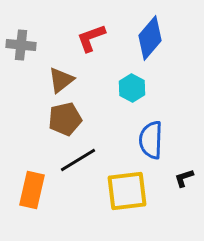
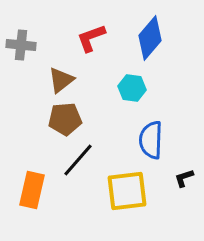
cyan hexagon: rotated 20 degrees counterclockwise
brown pentagon: rotated 8 degrees clockwise
black line: rotated 18 degrees counterclockwise
